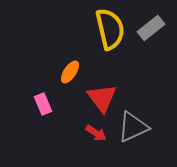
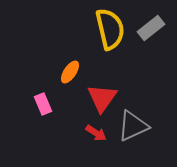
red triangle: rotated 12 degrees clockwise
gray triangle: moved 1 px up
